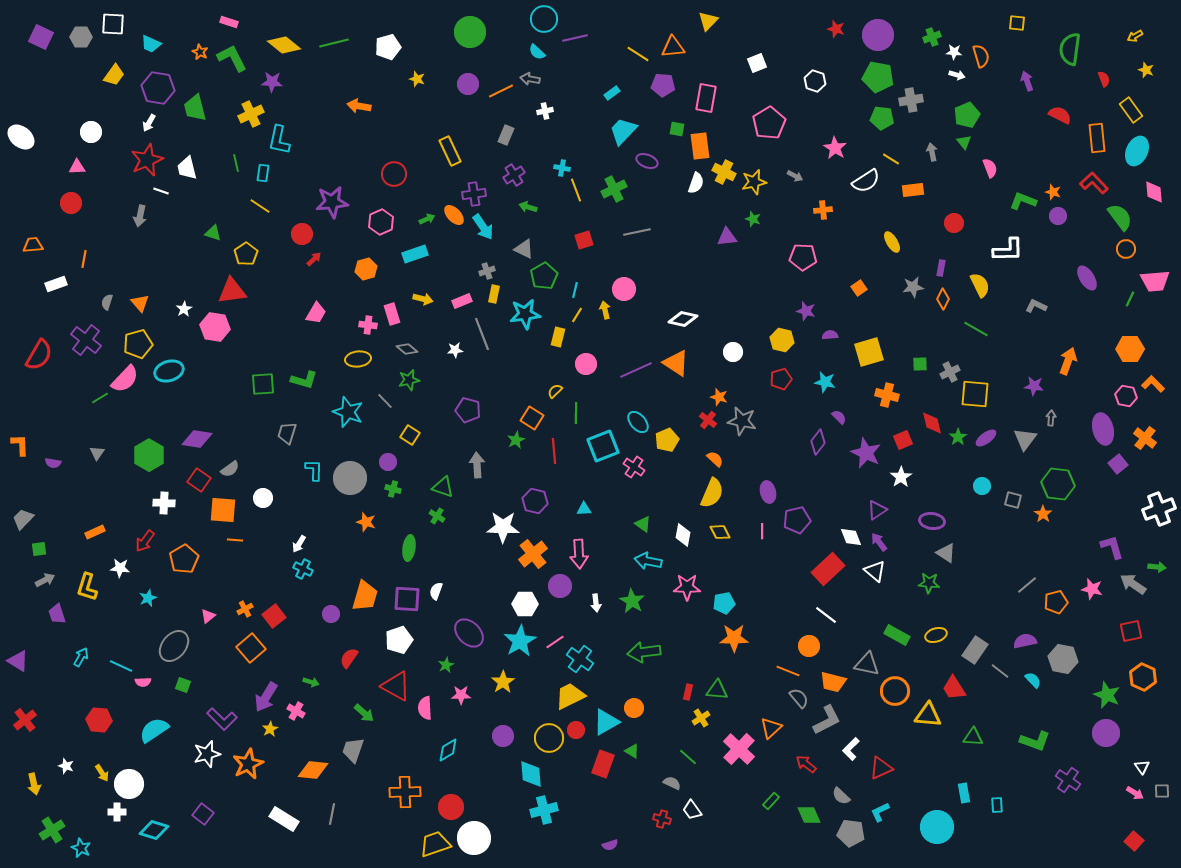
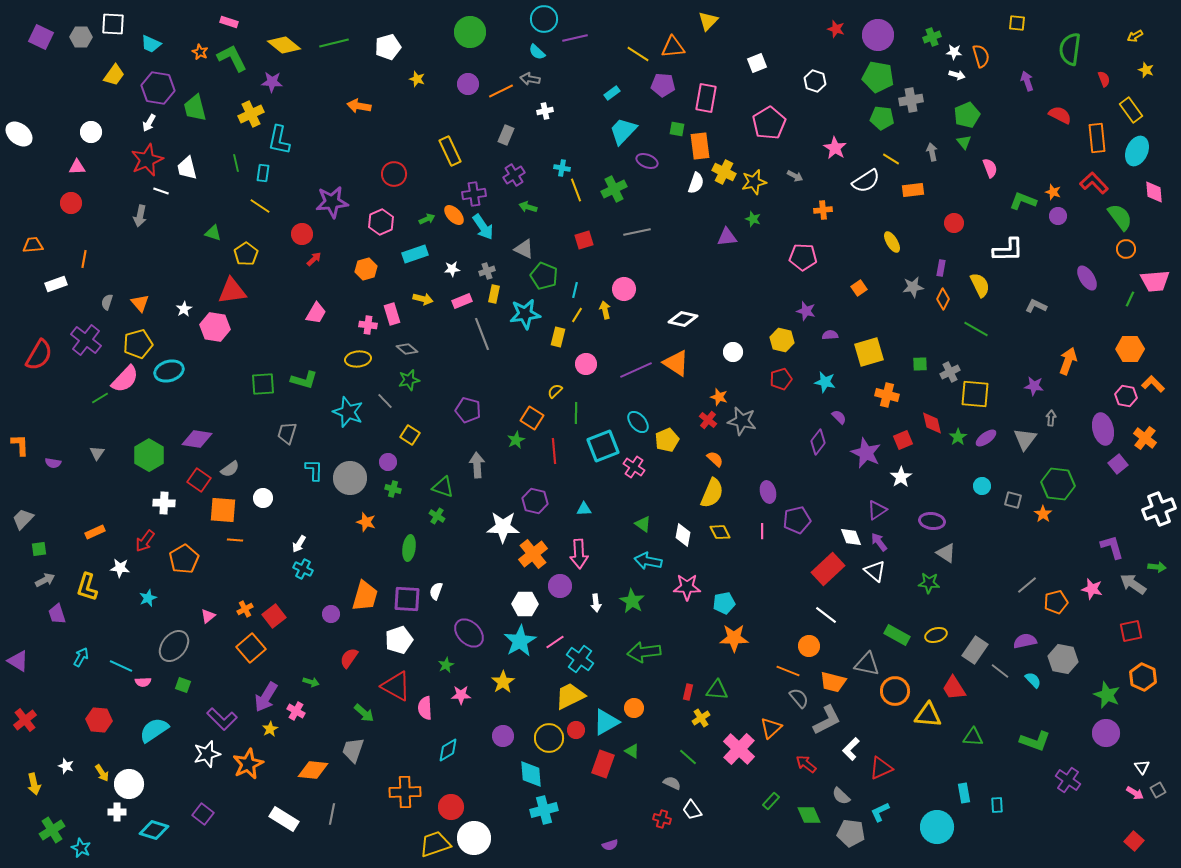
white ellipse at (21, 137): moved 2 px left, 3 px up
green pentagon at (544, 276): rotated 20 degrees counterclockwise
white star at (455, 350): moved 3 px left, 81 px up
gray square at (1162, 791): moved 4 px left, 1 px up; rotated 28 degrees counterclockwise
